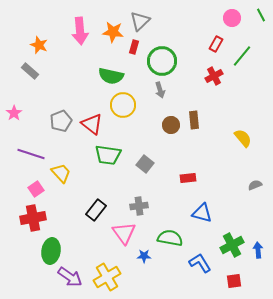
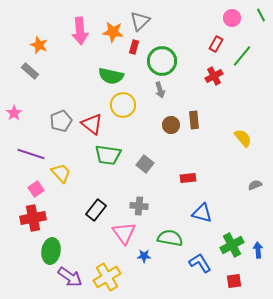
gray cross at (139, 206): rotated 12 degrees clockwise
